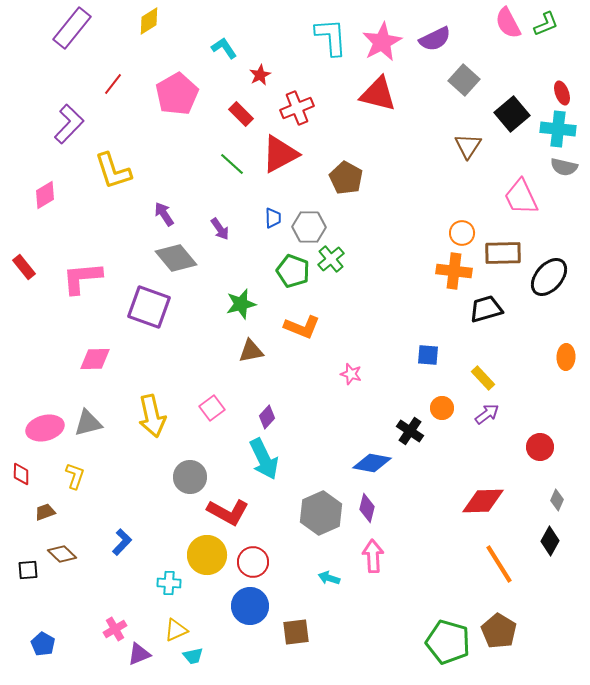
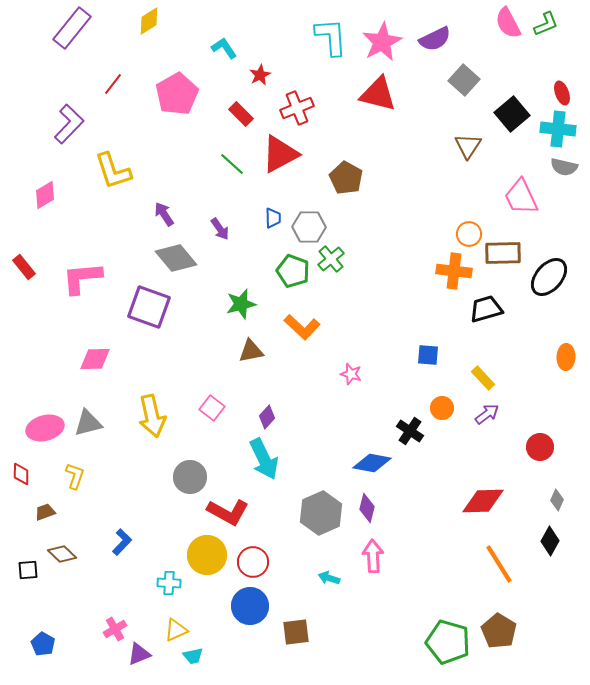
orange circle at (462, 233): moved 7 px right, 1 px down
orange L-shape at (302, 327): rotated 21 degrees clockwise
pink square at (212, 408): rotated 15 degrees counterclockwise
